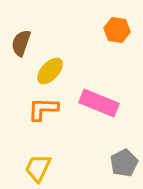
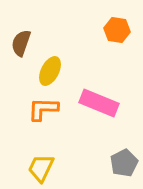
yellow ellipse: rotated 16 degrees counterclockwise
yellow trapezoid: moved 3 px right
